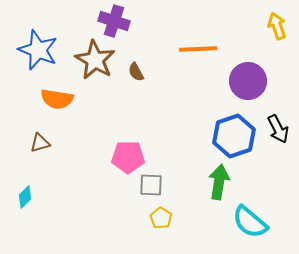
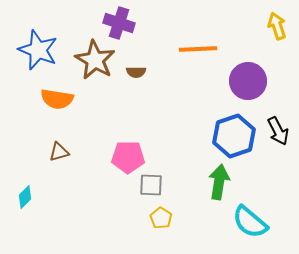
purple cross: moved 5 px right, 2 px down
brown semicircle: rotated 60 degrees counterclockwise
black arrow: moved 2 px down
brown triangle: moved 19 px right, 9 px down
